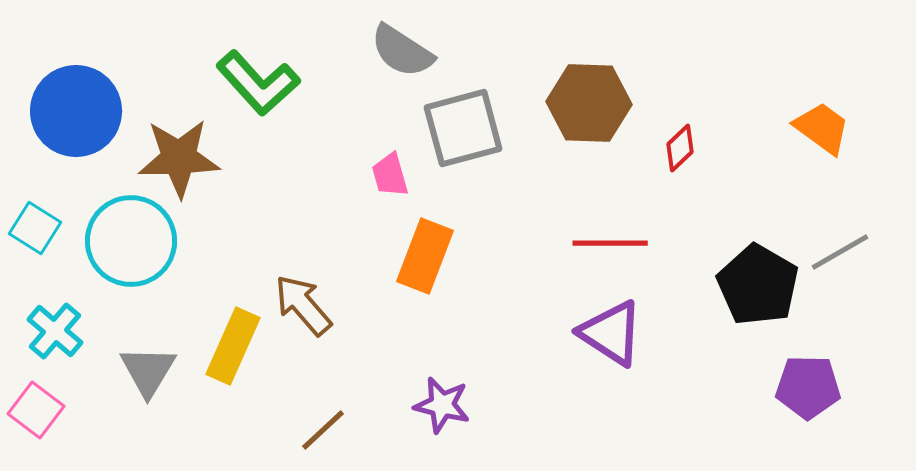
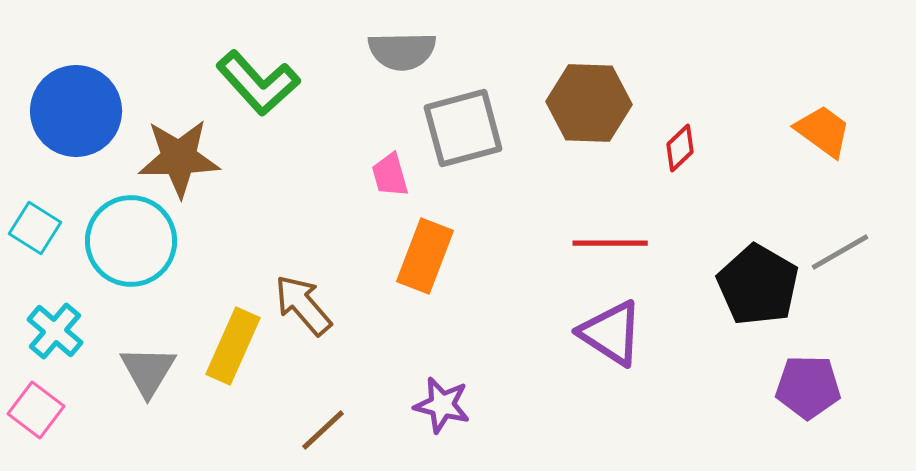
gray semicircle: rotated 34 degrees counterclockwise
orange trapezoid: moved 1 px right, 3 px down
